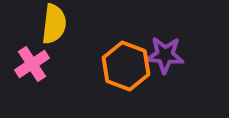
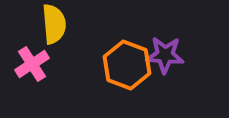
yellow semicircle: rotated 12 degrees counterclockwise
orange hexagon: moved 1 px right, 1 px up
